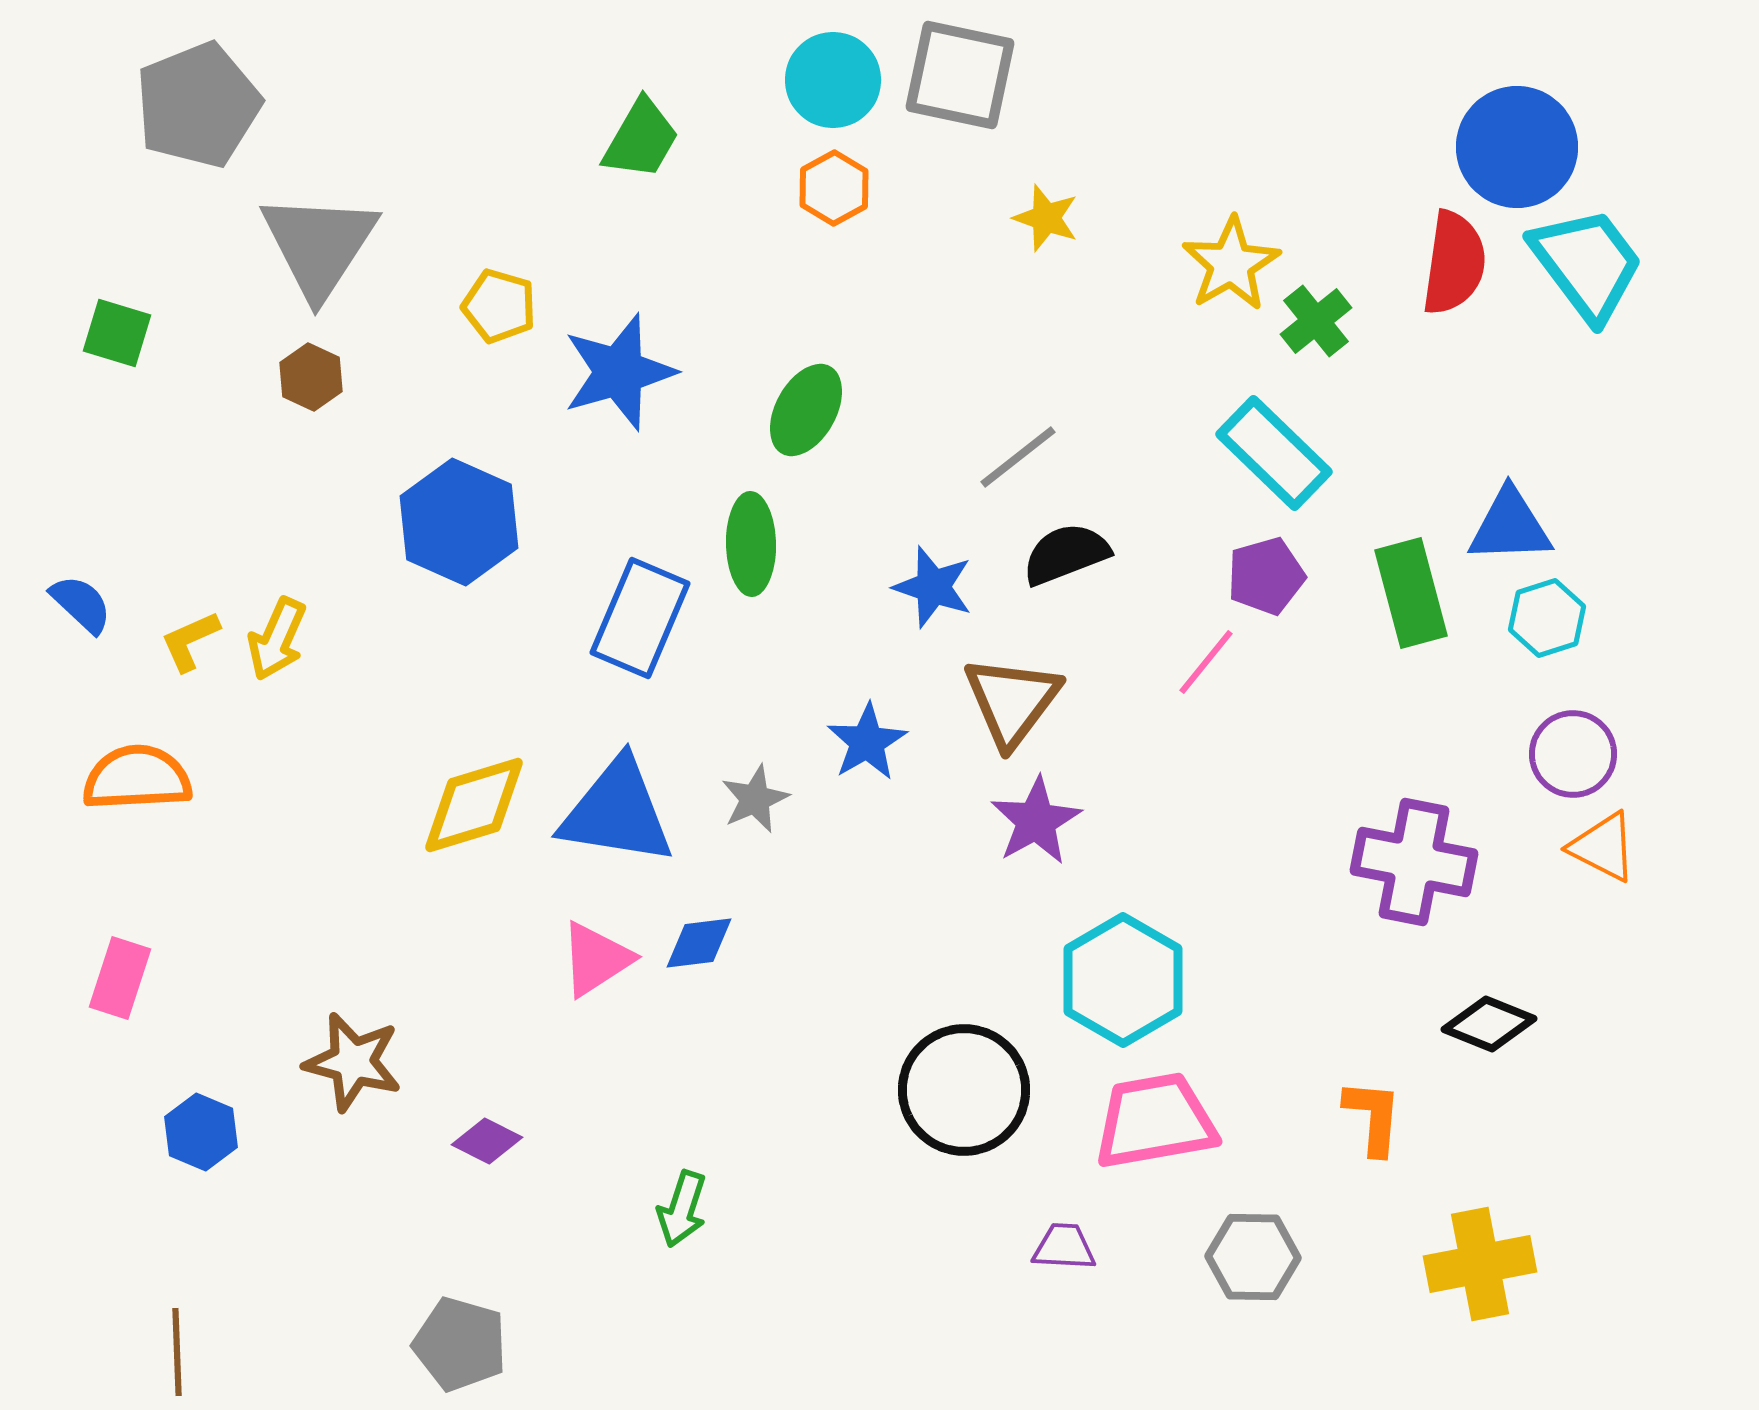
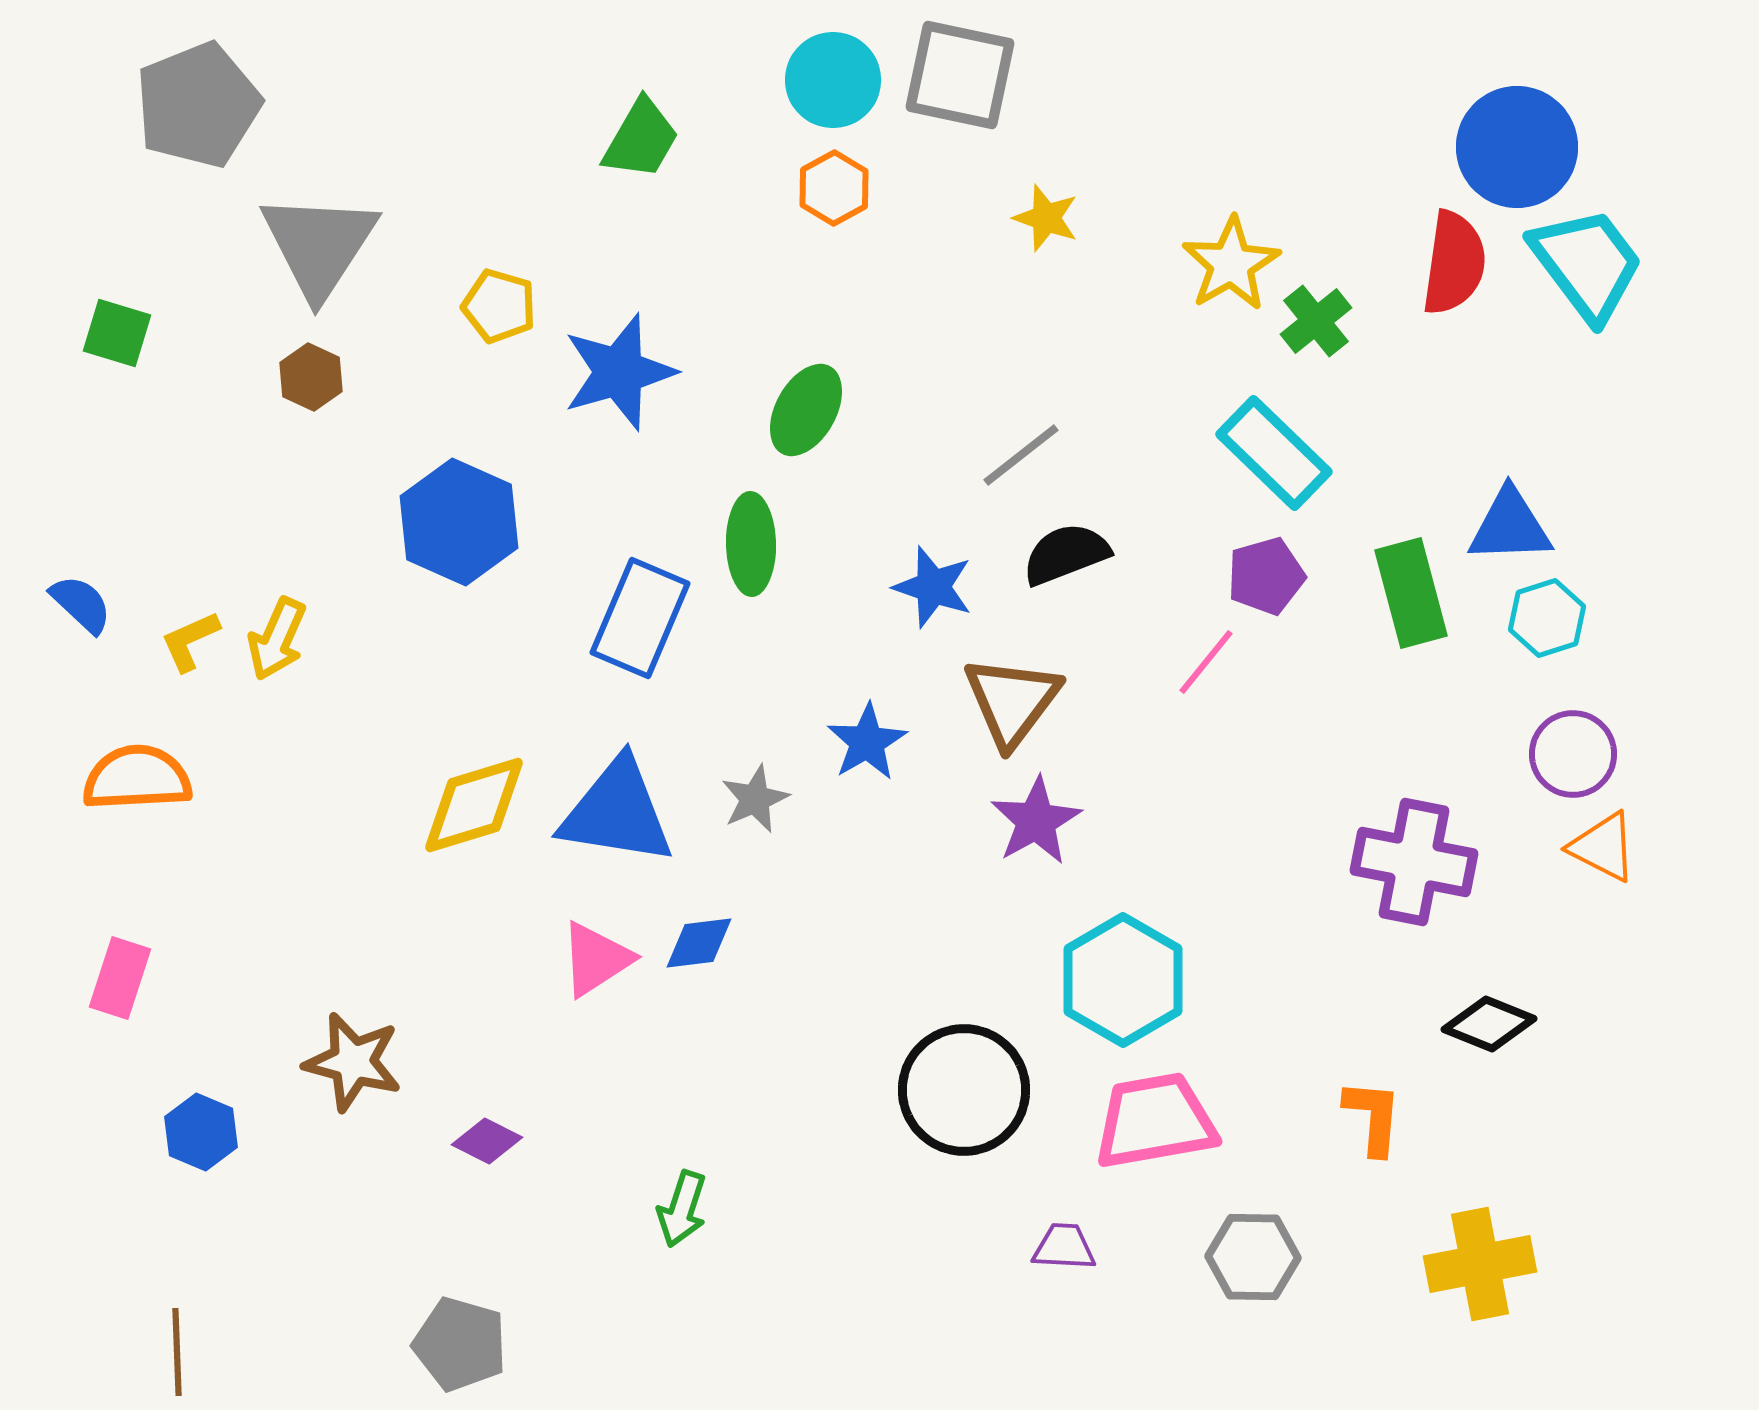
gray line at (1018, 457): moved 3 px right, 2 px up
